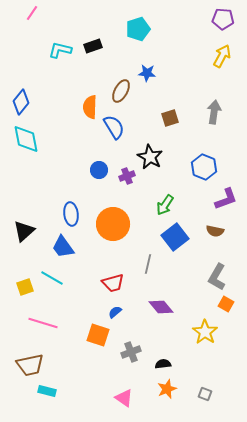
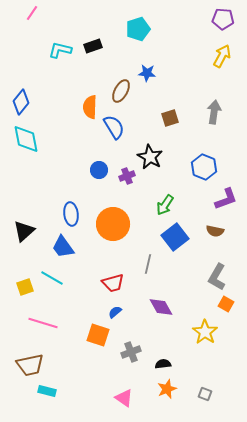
purple diamond at (161, 307): rotated 10 degrees clockwise
